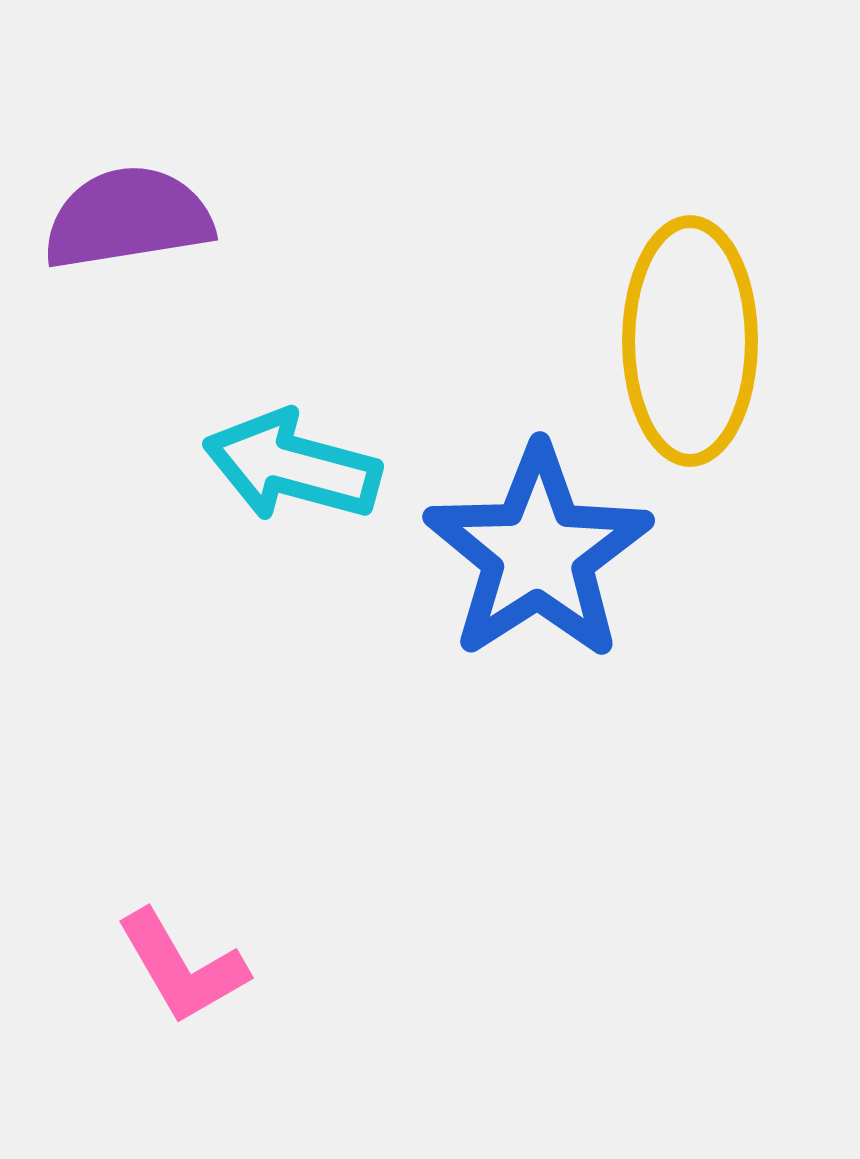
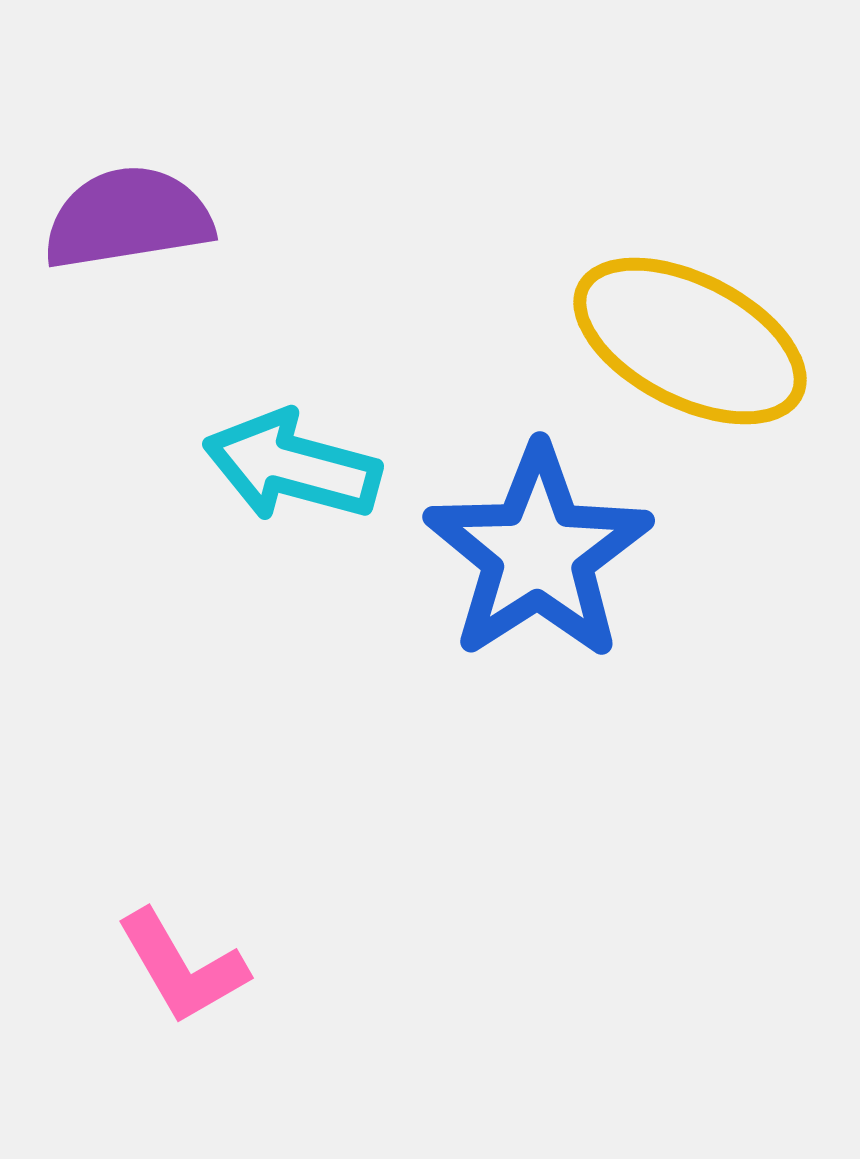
yellow ellipse: rotated 63 degrees counterclockwise
